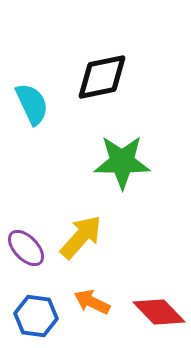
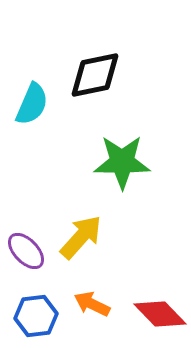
black diamond: moved 7 px left, 2 px up
cyan semicircle: rotated 48 degrees clockwise
purple ellipse: moved 3 px down
orange arrow: moved 2 px down
red diamond: moved 1 px right, 2 px down
blue hexagon: rotated 15 degrees counterclockwise
